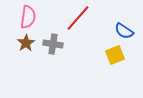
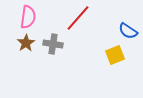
blue semicircle: moved 4 px right
